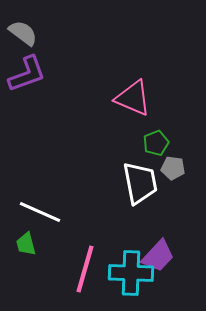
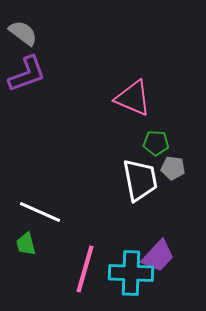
green pentagon: rotated 25 degrees clockwise
white trapezoid: moved 3 px up
